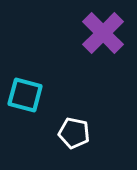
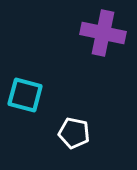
purple cross: rotated 33 degrees counterclockwise
